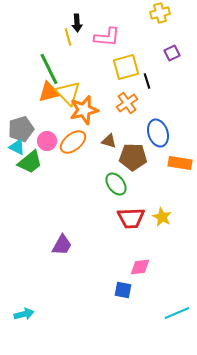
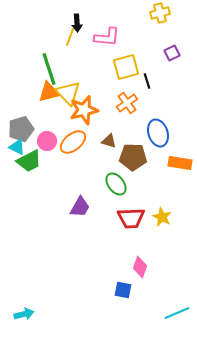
yellow line: moved 2 px right; rotated 36 degrees clockwise
green line: rotated 8 degrees clockwise
green trapezoid: moved 1 px left, 1 px up; rotated 12 degrees clockwise
purple trapezoid: moved 18 px right, 38 px up
pink diamond: rotated 65 degrees counterclockwise
